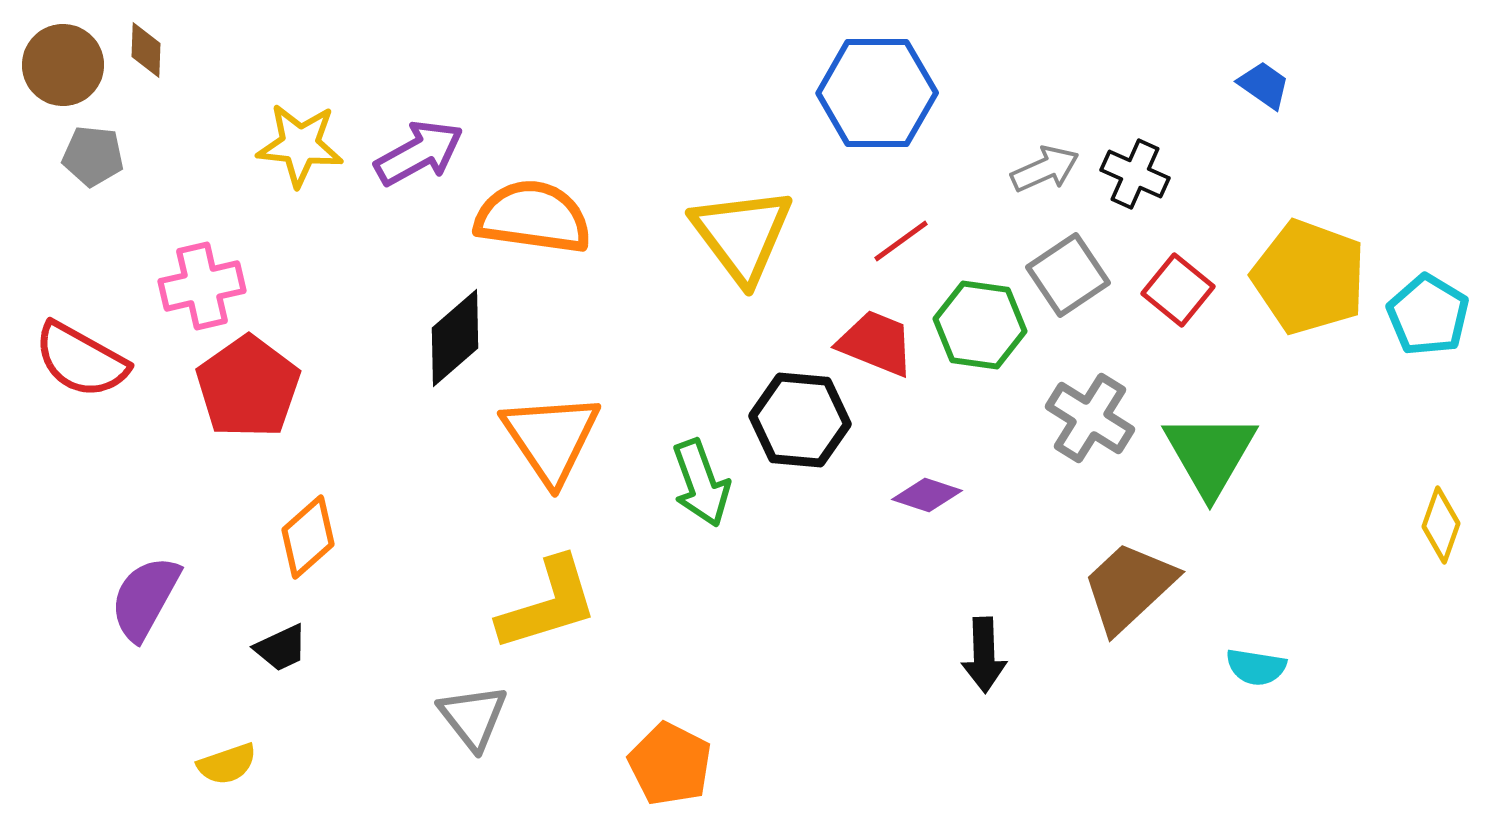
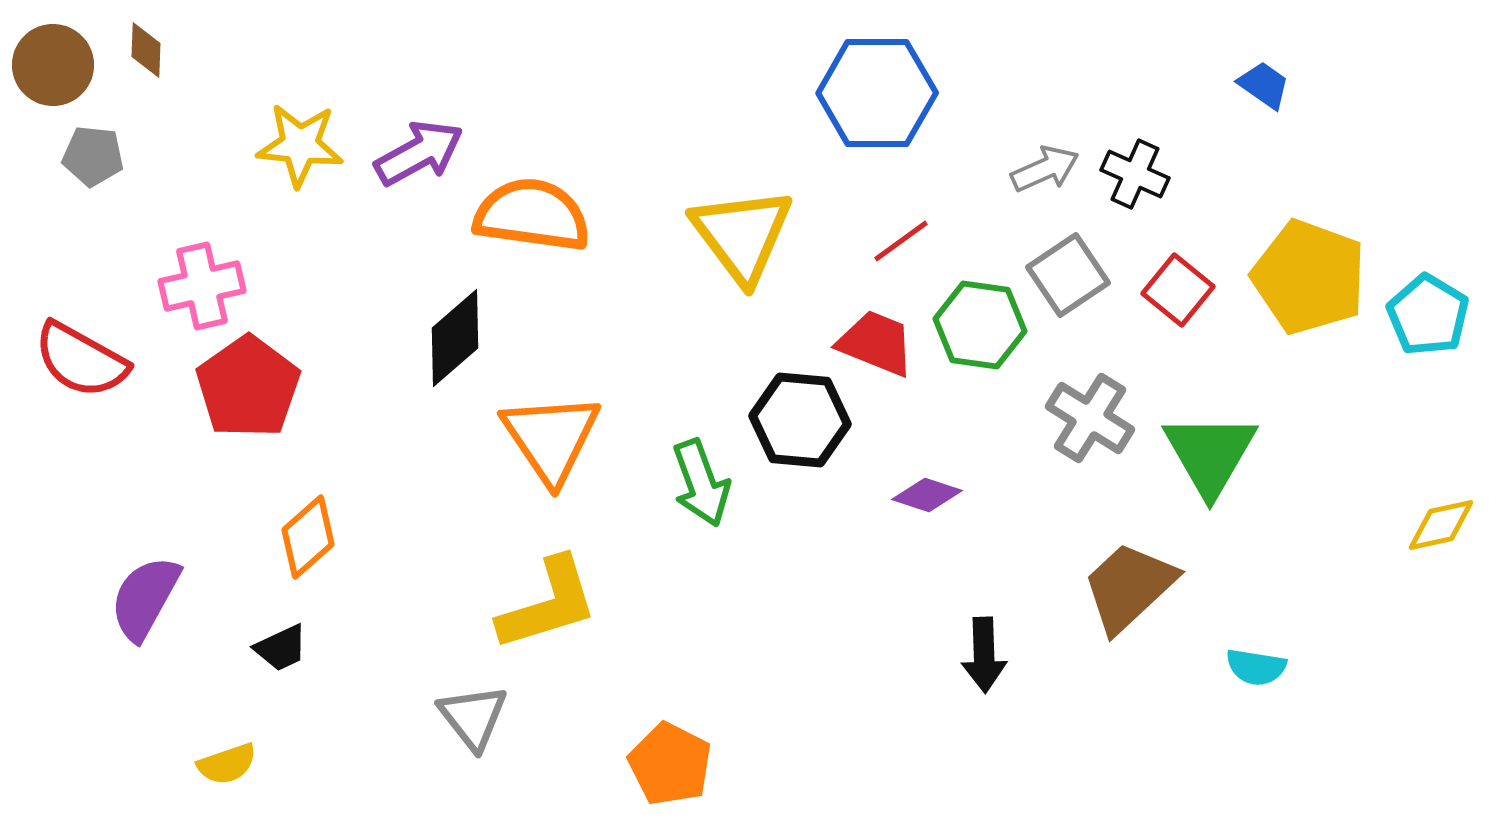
brown circle: moved 10 px left
orange semicircle: moved 1 px left, 2 px up
yellow diamond: rotated 58 degrees clockwise
